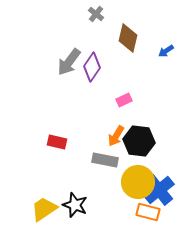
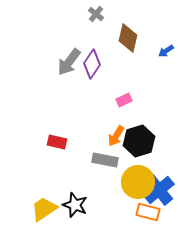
purple diamond: moved 3 px up
black hexagon: rotated 24 degrees counterclockwise
